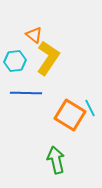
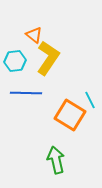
cyan line: moved 8 px up
